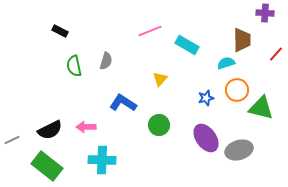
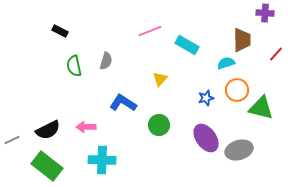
black semicircle: moved 2 px left
